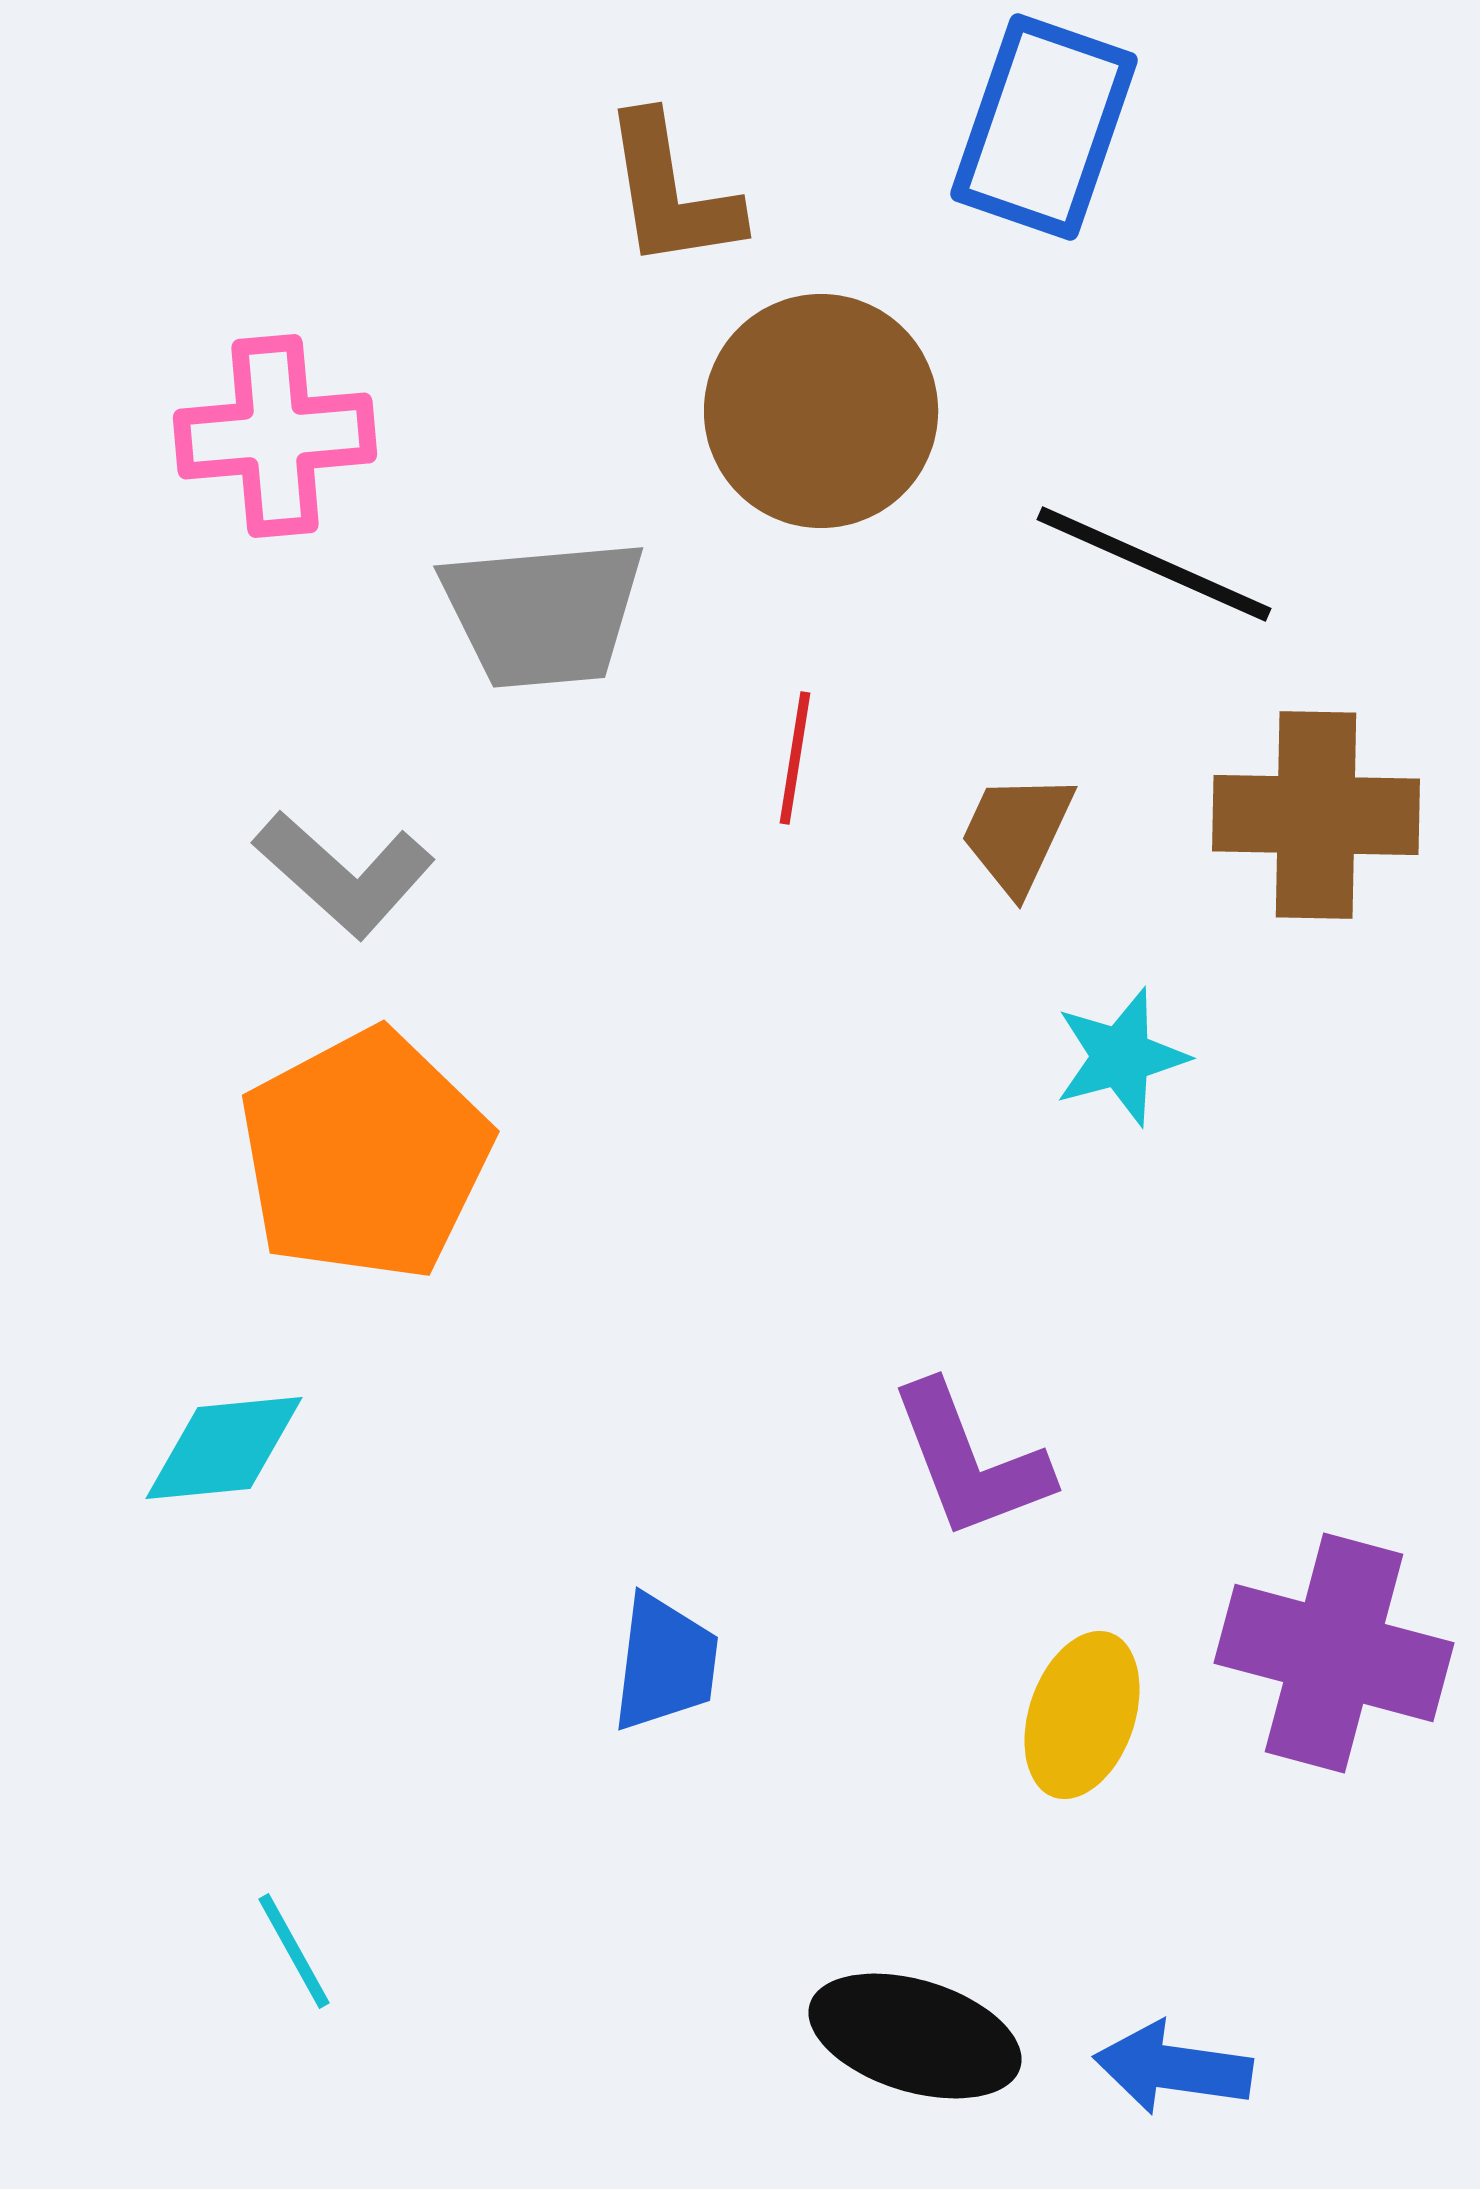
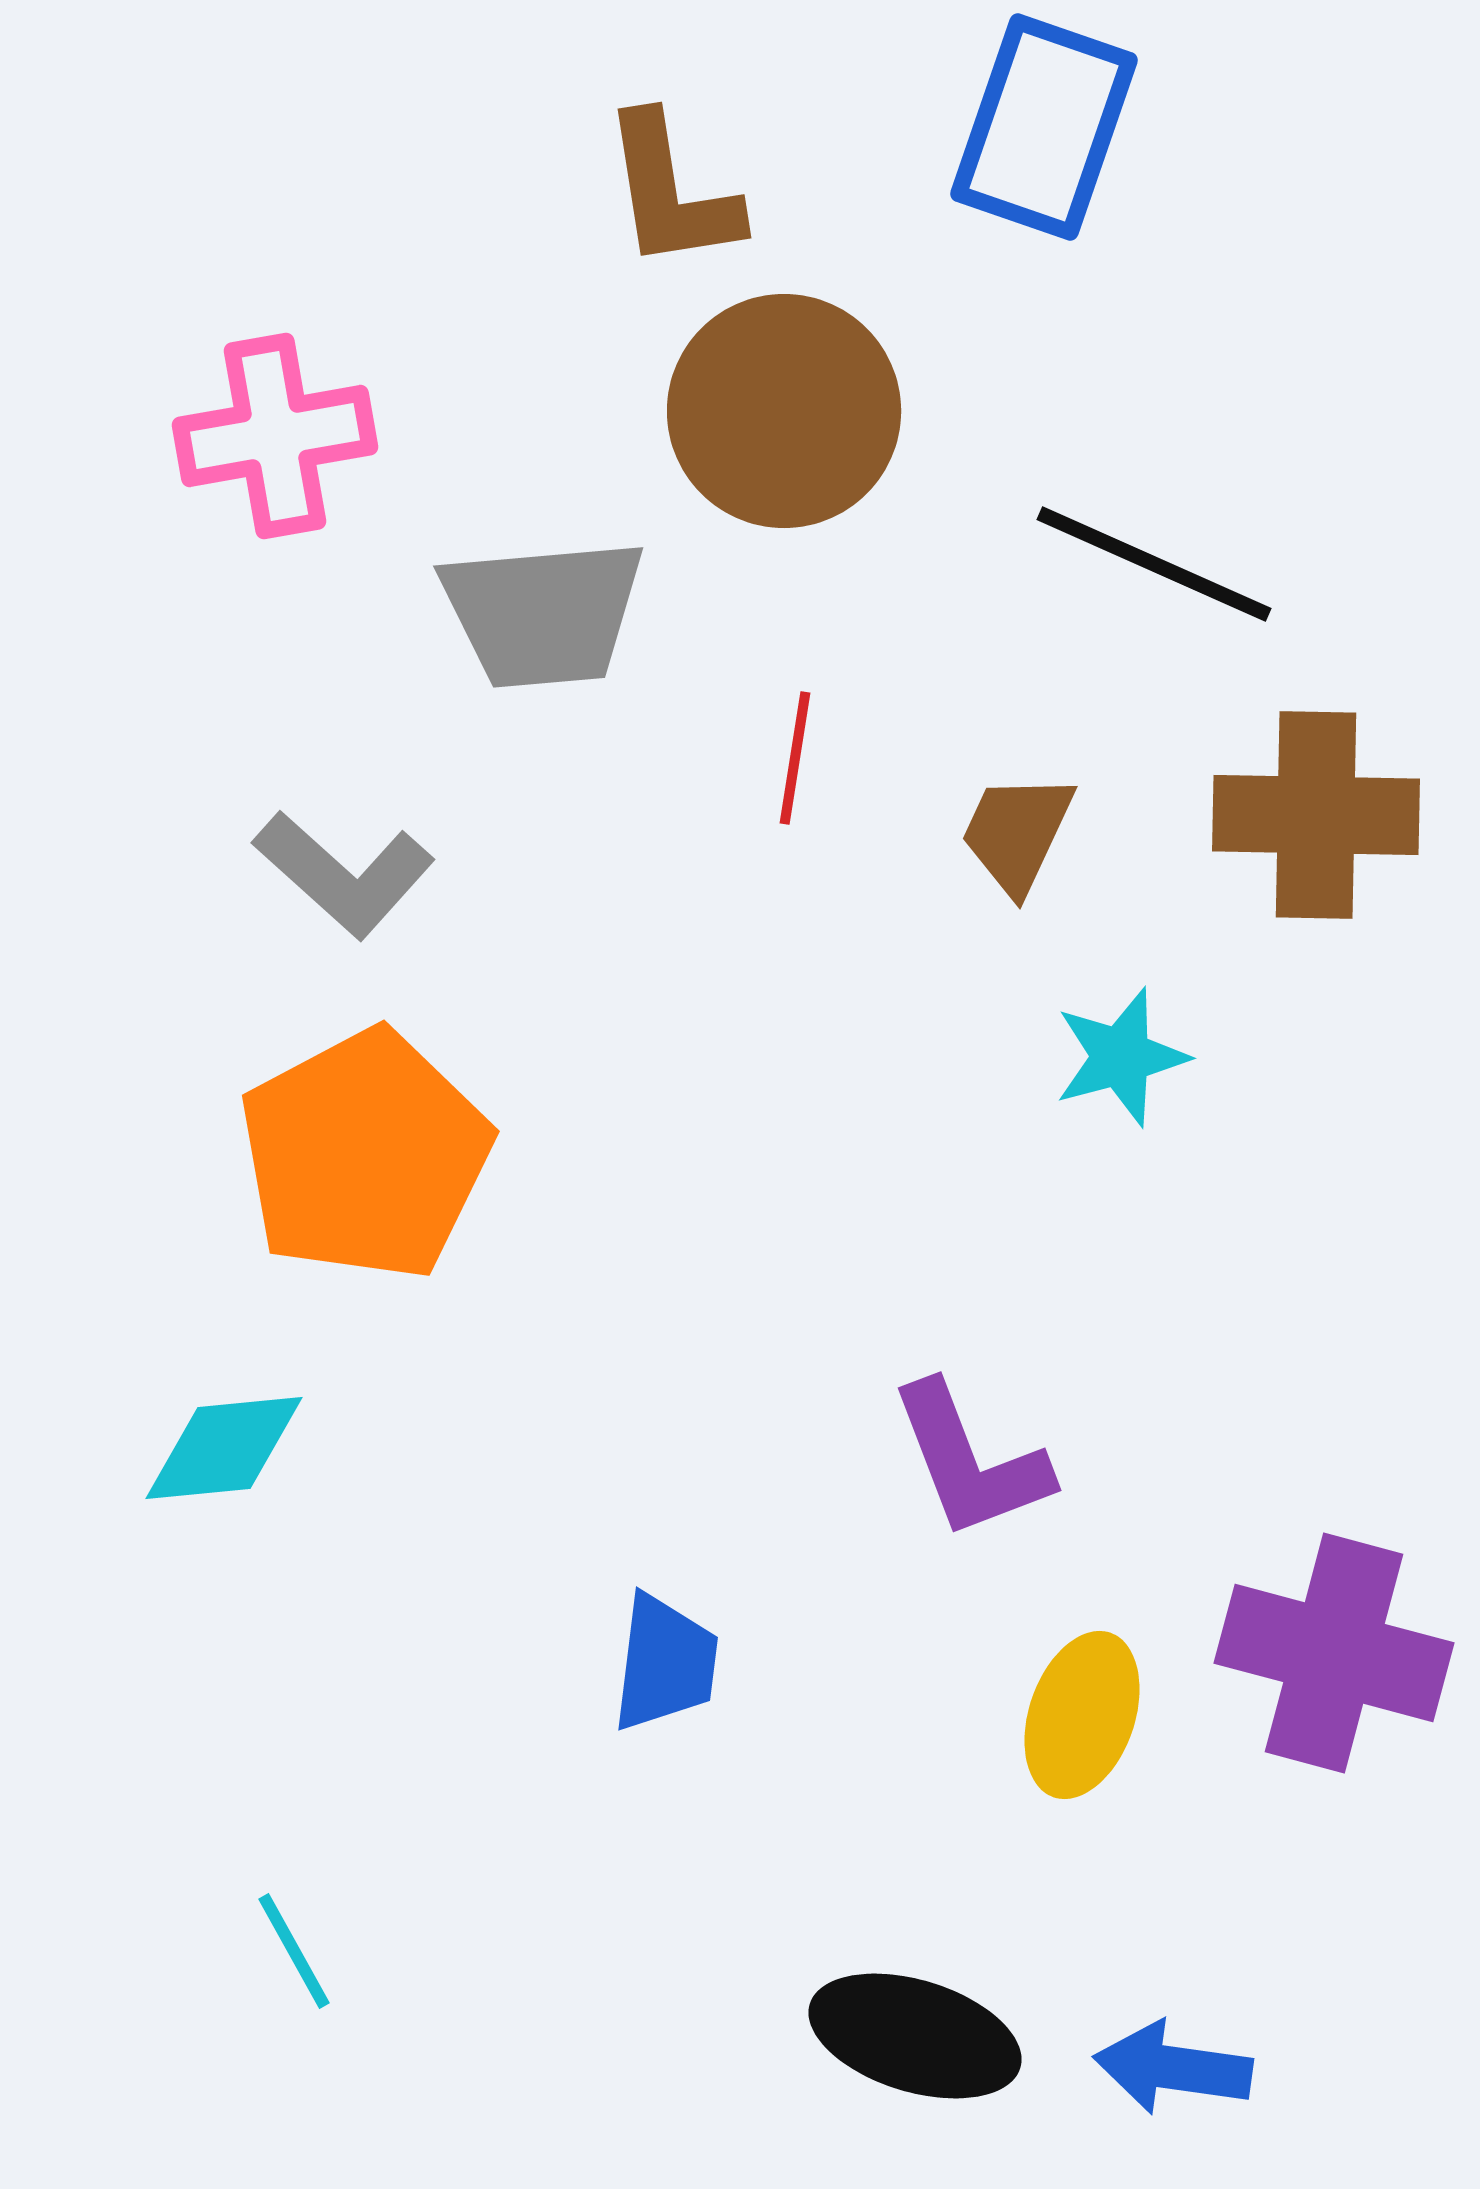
brown circle: moved 37 px left
pink cross: rotated 5 degrees counterclockwise
